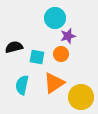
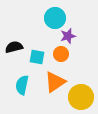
orange triangle: moved 1 px right, 1 px up
